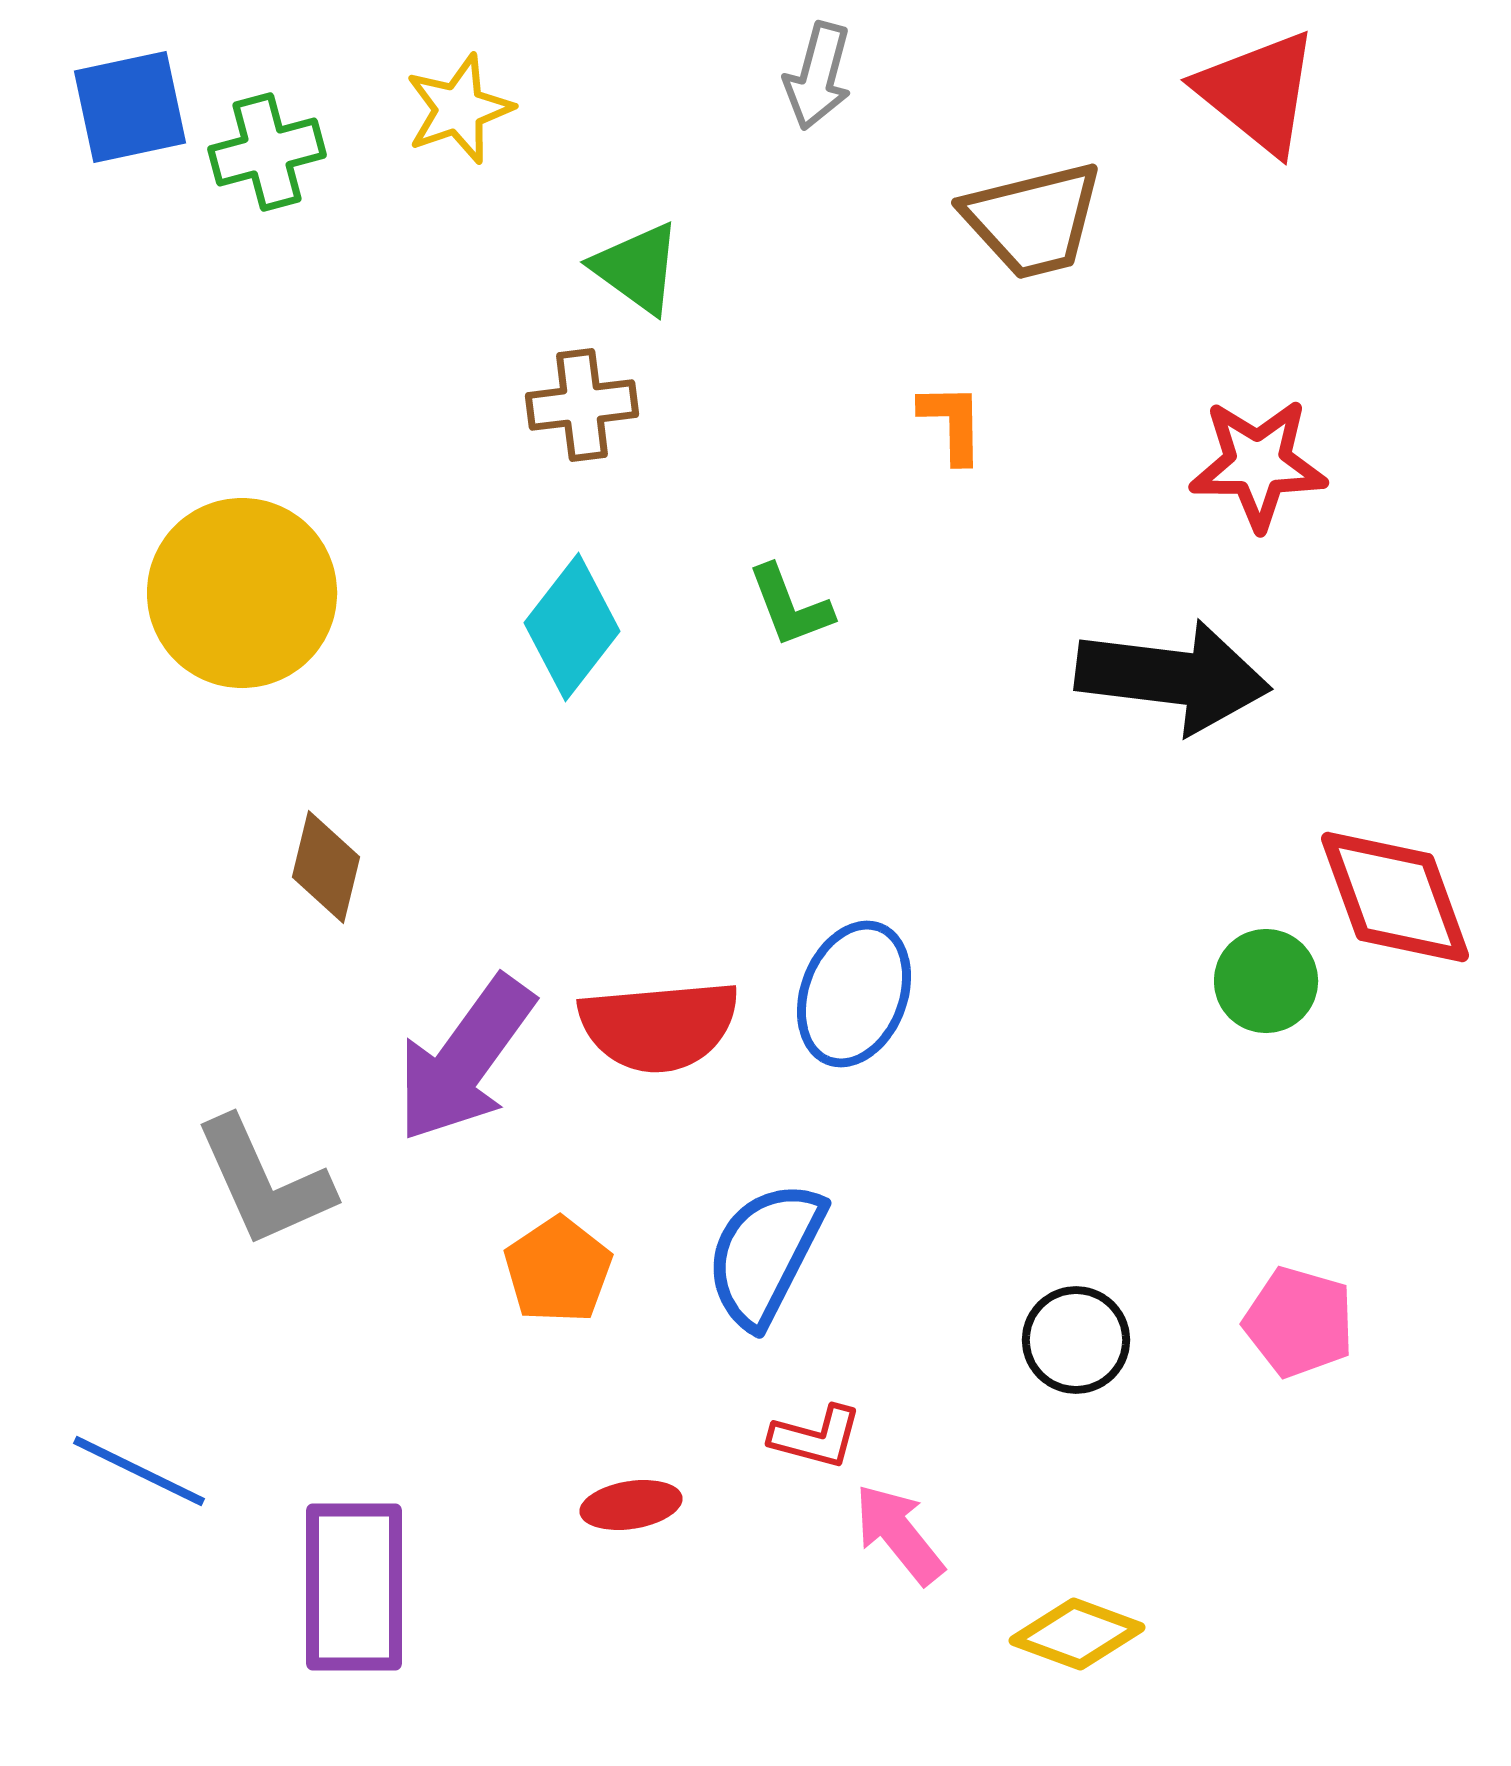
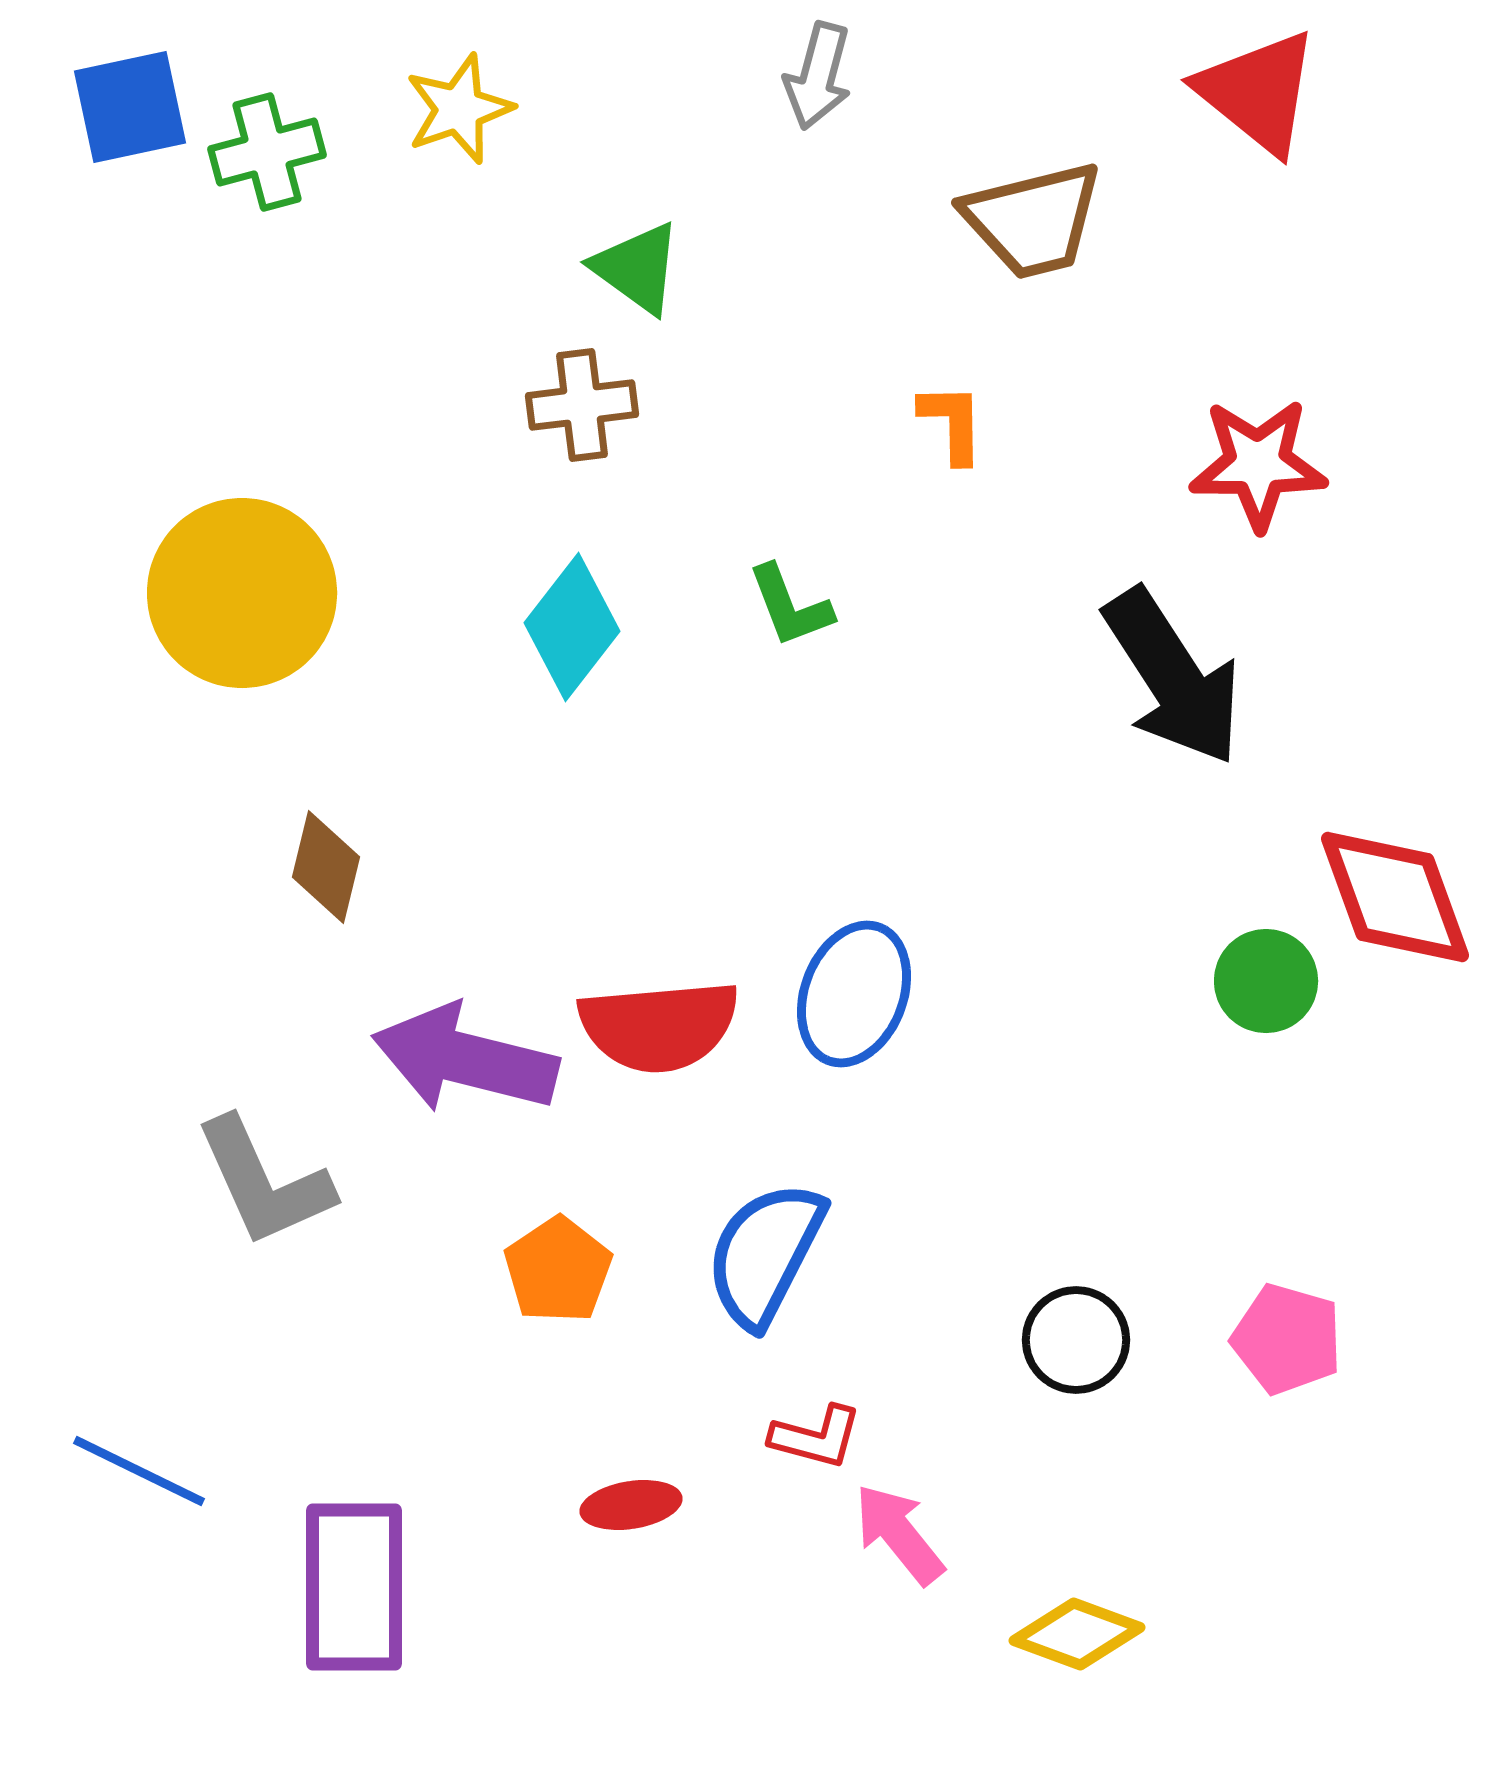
black arrow: rotated 50 degrees clockwise
purple arrow: rotated 68 degrees clockwise
pink pentagon: moved 12 px left, 17 px down
